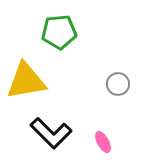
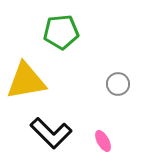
green pentagon: moved 2 px right
pink ellipse: moved 1 px up
